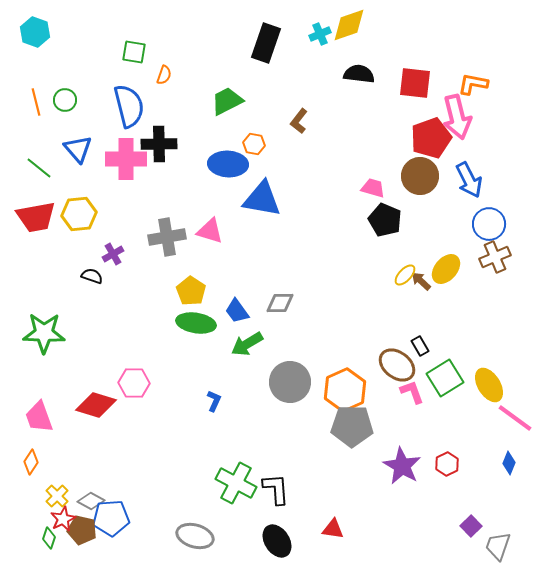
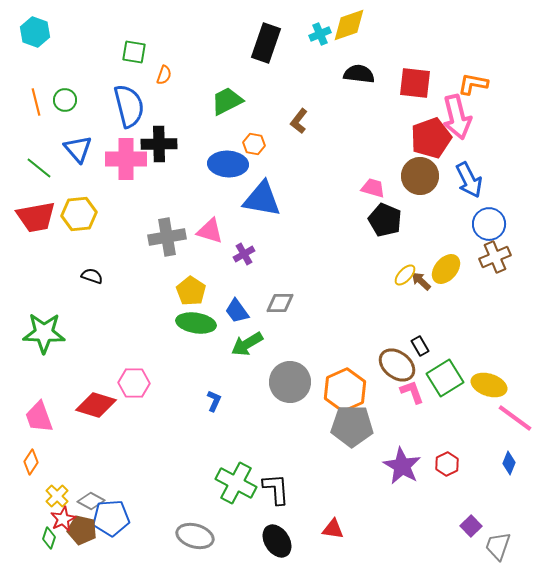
purple cross at (113, 254): moved 131 px right
yellow ellipse at (489, 385): rotated 40 degrees counterclockwise
